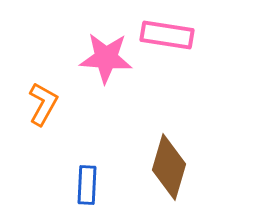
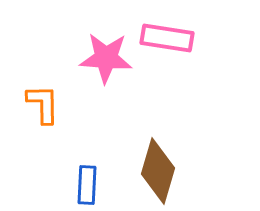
pink rectangle: moved 3 px down
orange L-shape: rotated 30 degrees counterclockwise
brown diamond: moved 11 px left, 4 px down
